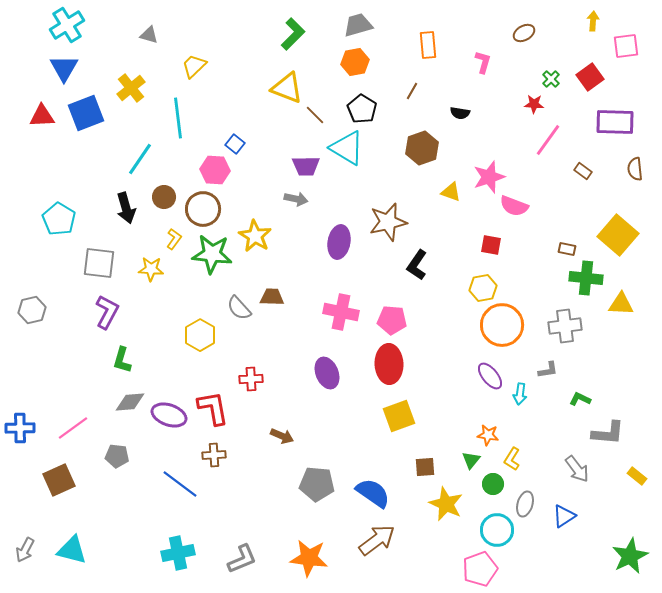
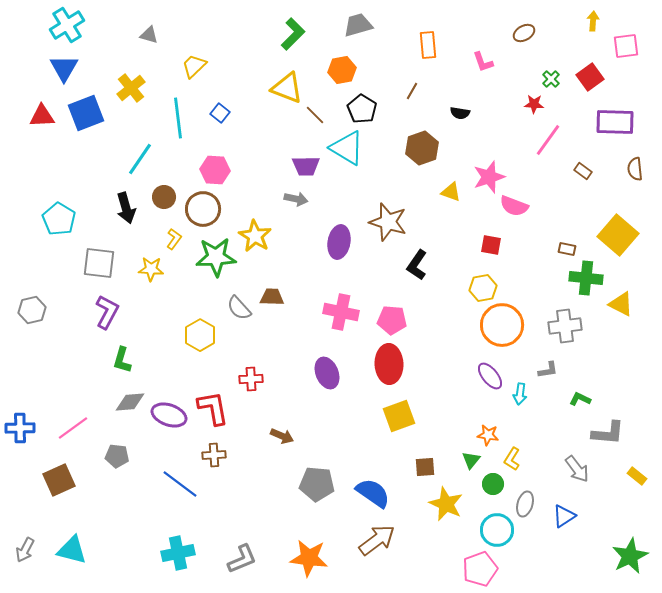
orange hexagon at (355, 62): moved 13 px left, 8 px down
pink L-shape at (483, 62): rotated 145 degrees clockwise
blue square at (235, 144): moved 15 px left, 31 px up
brown star at (388, 222): rotated 30 degrees clockwise
green star at (212, 254): moved 4 px right, 3 px down; rotated 9 degrees counterclockwise
yellow triangle at (621, 304): rotated 24 degrees clockwise
